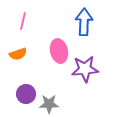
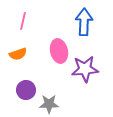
purple circle: moved 4 px up
